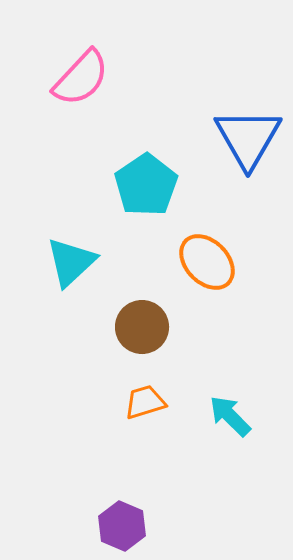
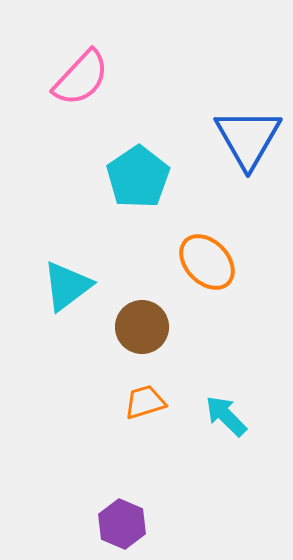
cyan pentagon: moved 8 px left, 8 px up
cyan triangle: moved 4 px left, 24 px down; rotated 6 degrees clockwise
cyan arrow: moved 4 px left
purple hexagon: moved 2 px up
